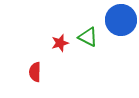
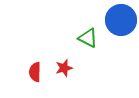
green triangle: moved 1 px down
red star: moved 4 px right, 25 px down
